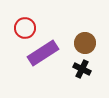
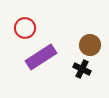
brown circle: moved 5 px right, 2 px down
purple rectangle: moved 2 px left, 4 px down
